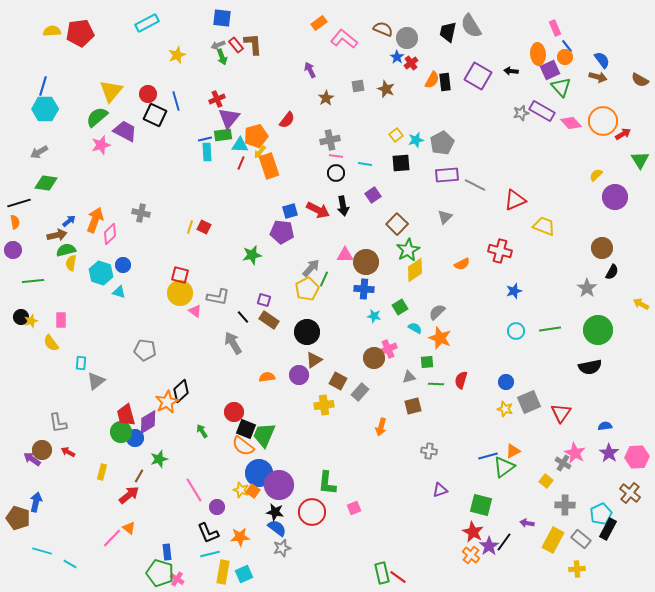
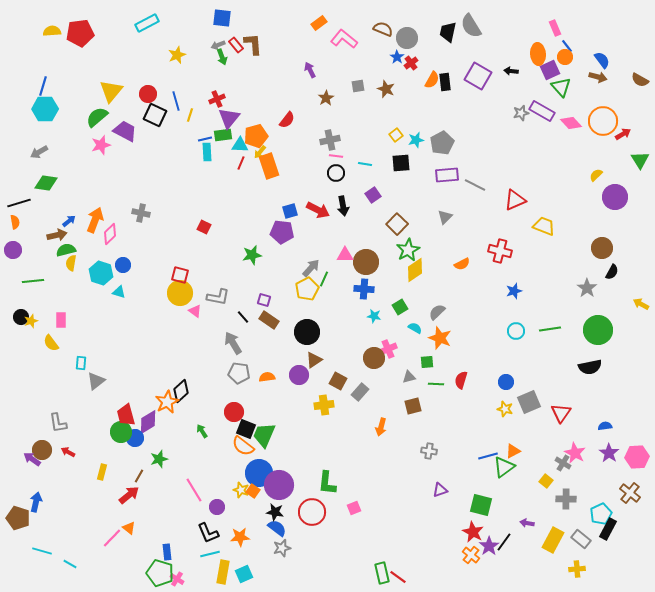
yellow line at (190, 227): moved 112 px up
gray pentagon at (145, 350): moved 94 px right, 23 px down
gray cross at (565, 505): moved 1 px right, 6 px up
